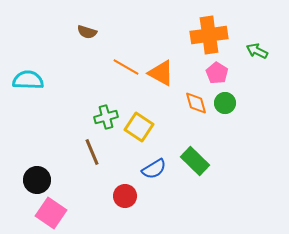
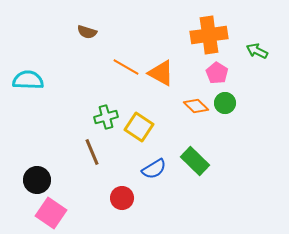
orange diamond: moved 3 px down; rotated 30 degrees counterclockwise
red circle: moved 3 px left, 2 px down
